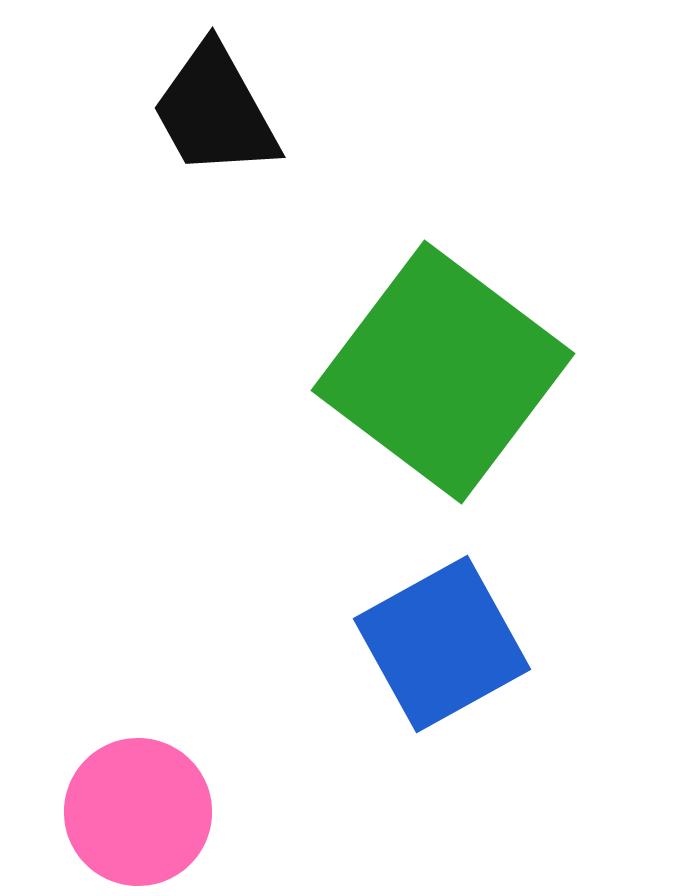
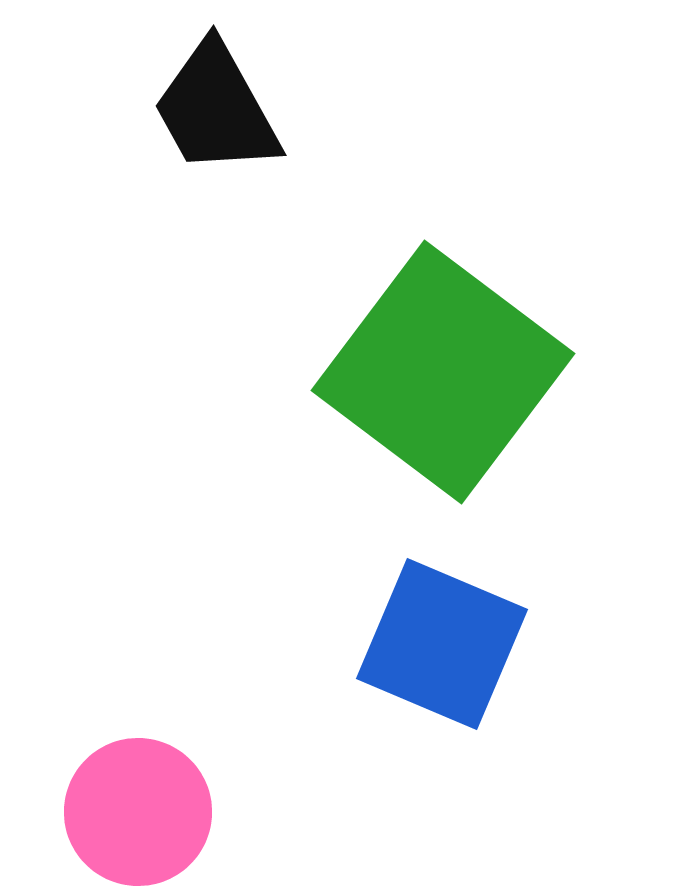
black trapezoid: moved 1 px right, 2 px up
blue square: rotated 38 degrees counterclockwise
